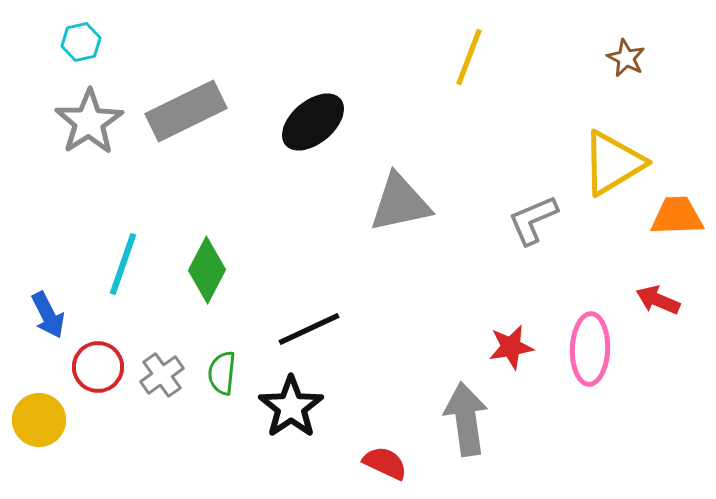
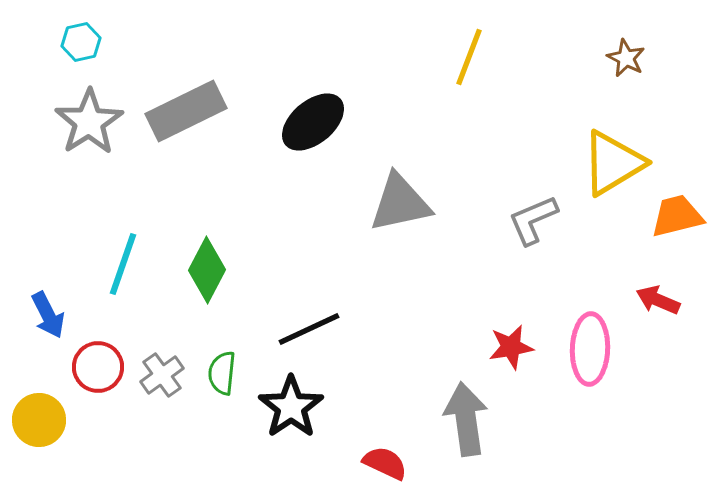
orange trapezoid: rotated 12 degrees counterclockwise
